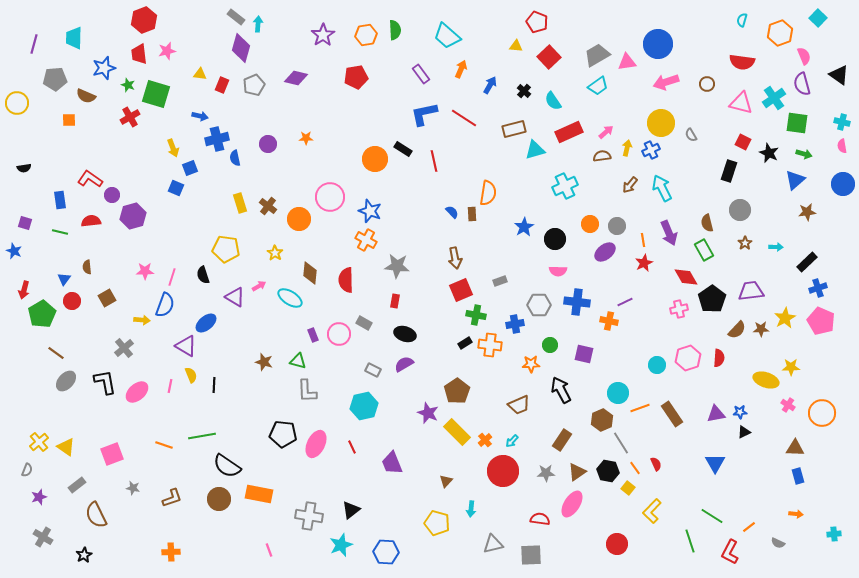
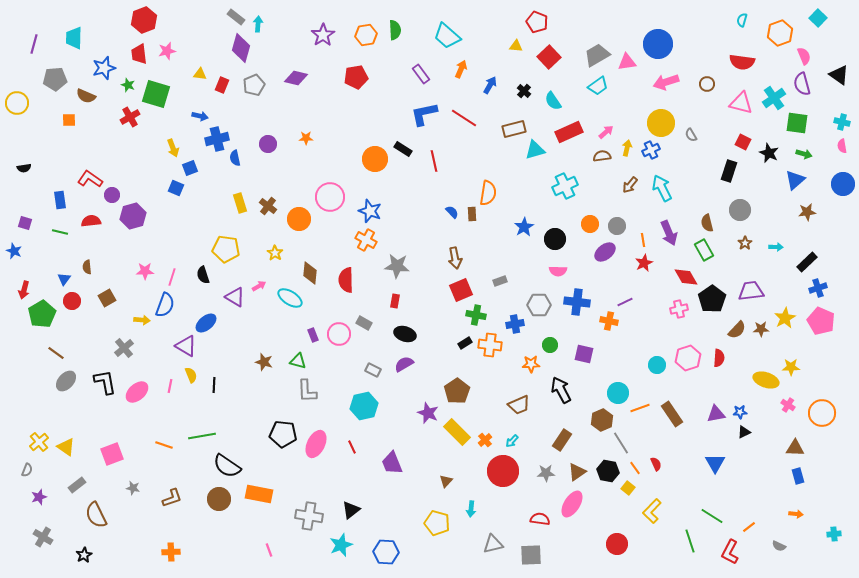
gray semicircle at (778, 543): moved 1 px right, 3 px down
